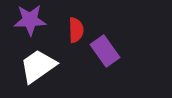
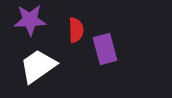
purple rectangle: moved 2 px up; rotated 20 degrees clockwise
